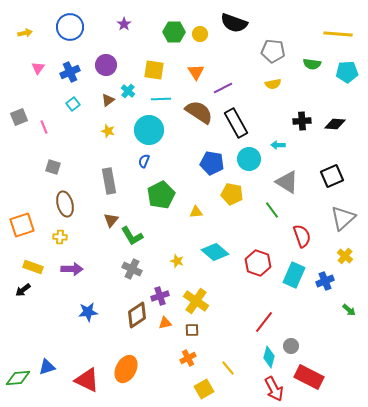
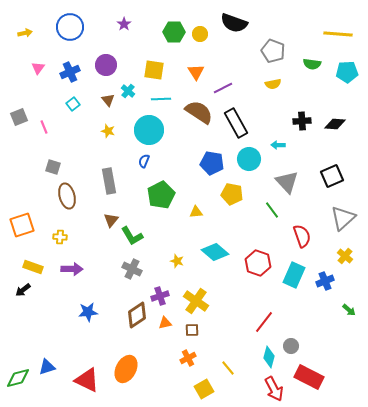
gray pentagon at (273, 51): rotated 15 degrees clockwise
brown triangle at (108, 100): rotated 32 degrees counterclockwise
gray triangle at (287, 182): rotated 15 degrees clockwise
brown ellipse at (65, 204): moved 2 px right, 8 px up
green diamond at (18, 378): rotated 10 degrees counterclockwise
